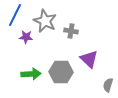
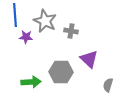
blue line: rotated 30 degrees counterclockwise
green arrow: moved 8 px down
